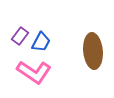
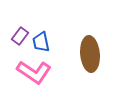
blue trapezoid: rotated 140 degrees clockwise
brown ellipse: moved 3 px left, 3 px down
